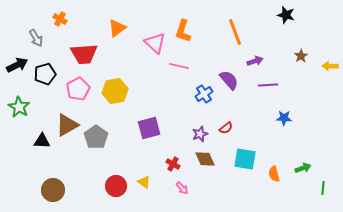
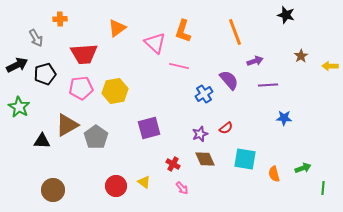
orange cross: rotated 32 degrees counterclockwise
pink pentagon: moved 3 px right, 1 px up; rotated 20 degrees clockwise
